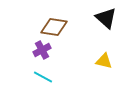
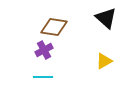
purple cross: moved 2 px right
yellow triangle: rotated 42 degrees counterclockwise
cyan line: rotated 30 degrees counterclockwise
